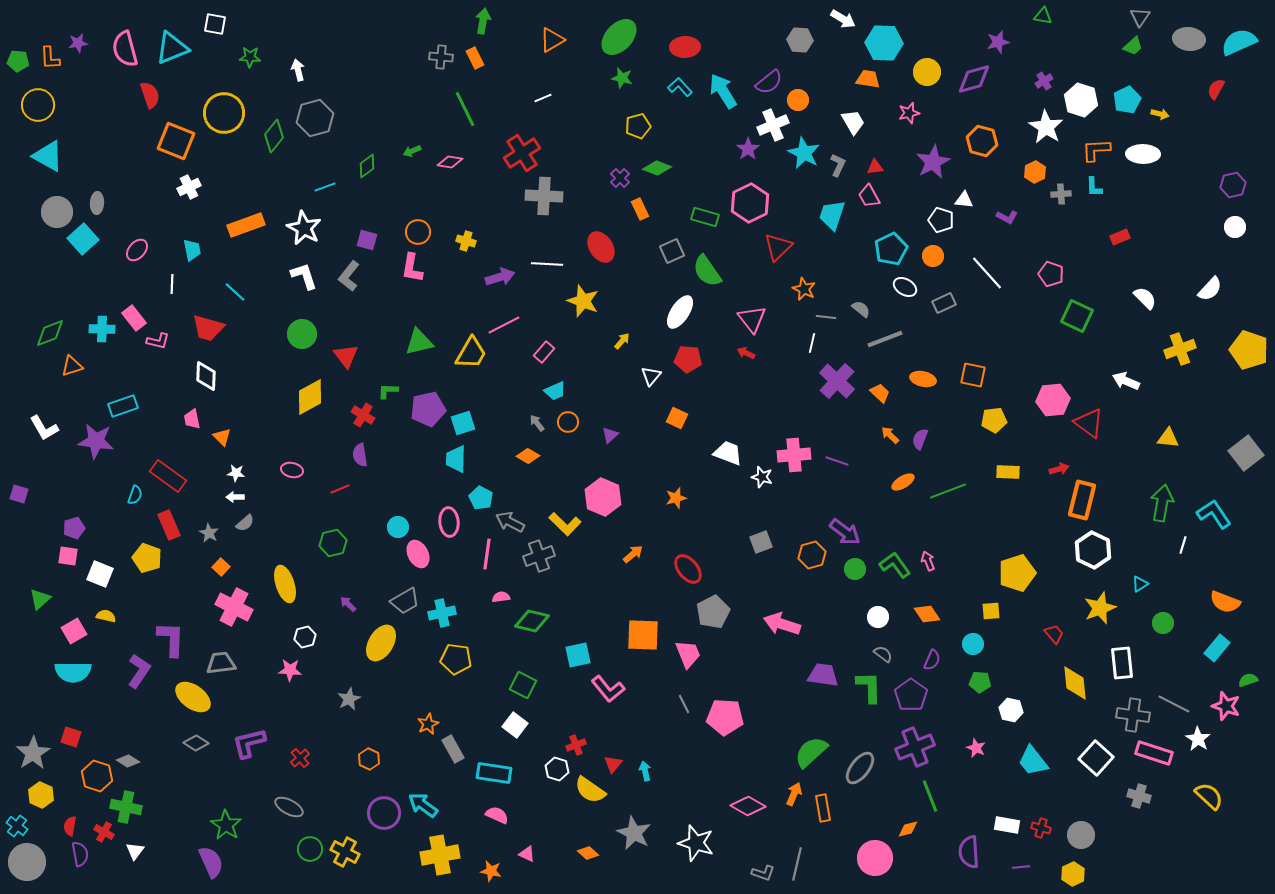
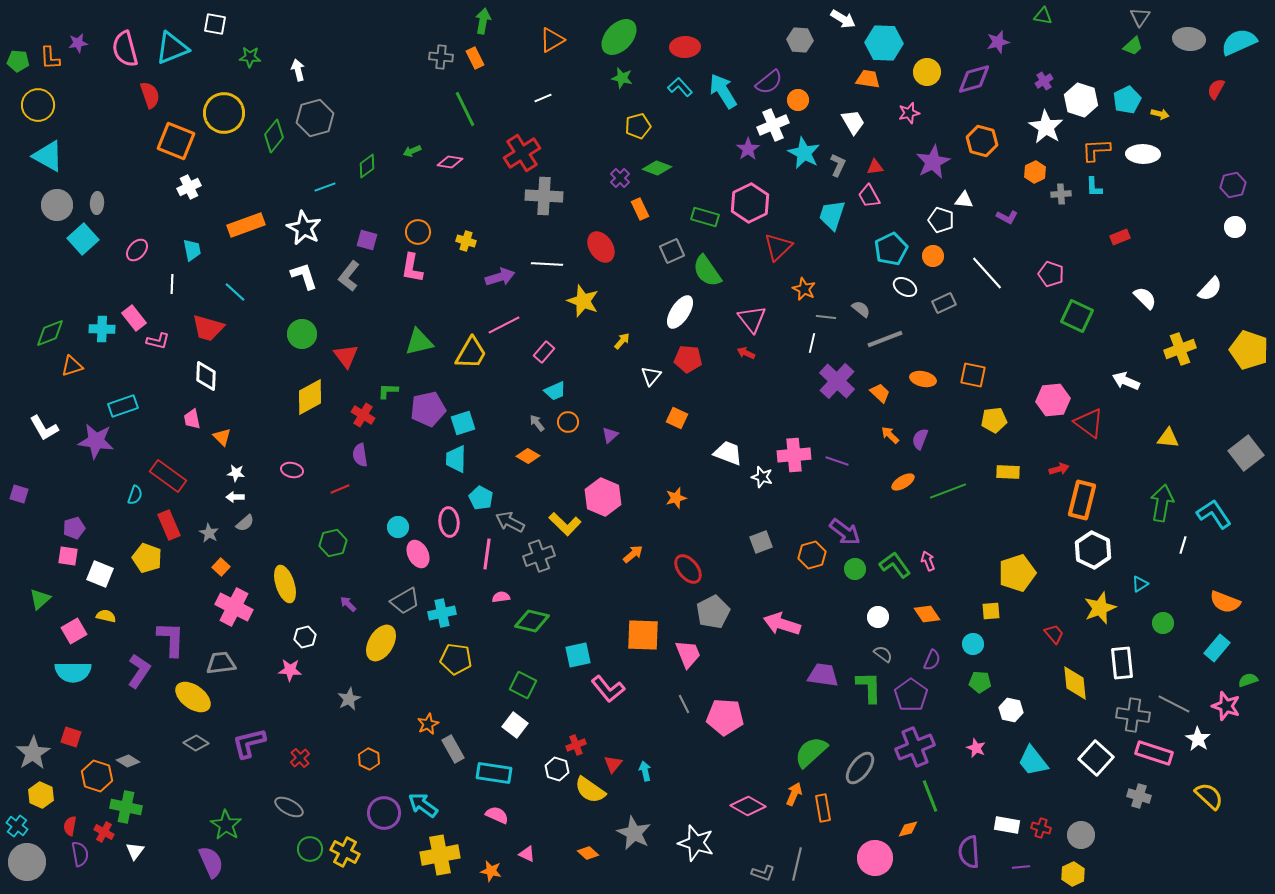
gray circle at (57, 212): moved 7 px up
